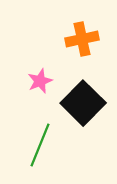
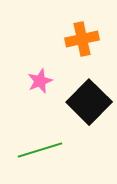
black square: moved 6 px right, 1 px up
green line: moved 5 px down; rotated 51 degrees clockwise
